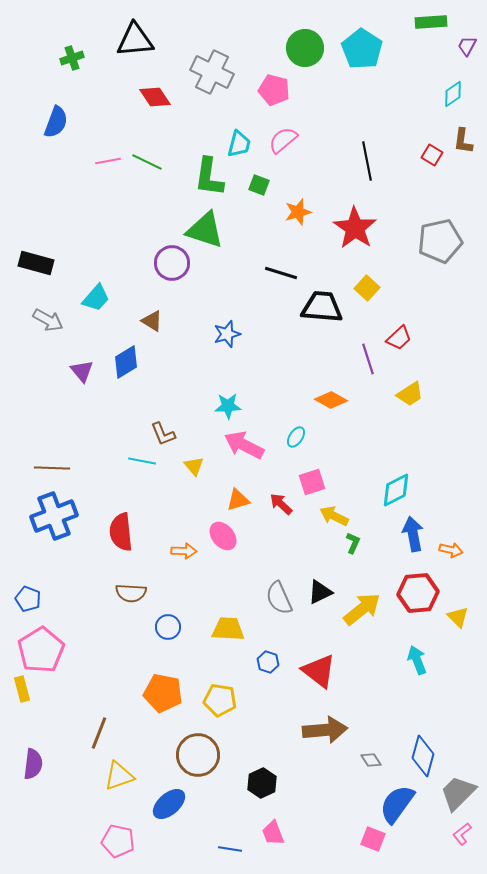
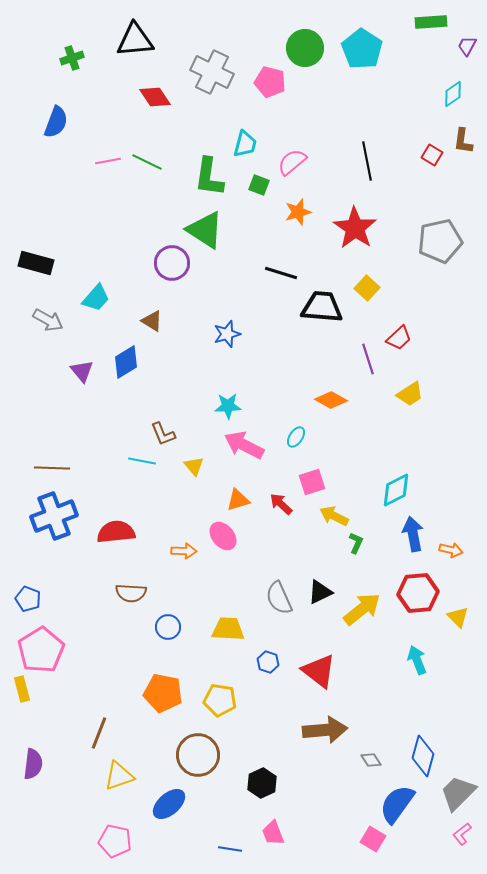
pink pentagon at (274, 90): moved 4 px left, 8 px up
pink semicircle at (283, 140): moved 9 px right, 22 px down
cyan trapezoid at (239, 144): moved 6 px right
green triangle at (205, 230): rotated 15 degrees clockwise
red semicircle at (121, 532): moved 5 px left; rotated 90 degrees clockwise
green L-shape at (353, 543): moved 3 px right
pink square at (373, 839): rotated 10 degrees clockwise
pink pentagon at (118, 841): moved 3 px left
